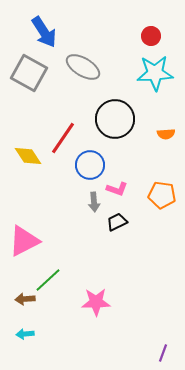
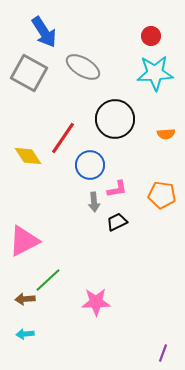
pink L-shape: rotated 30 degrees counterclockwise
